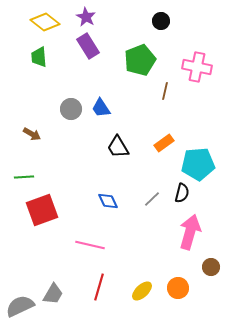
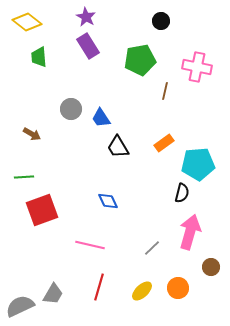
yellow diamond: moved 18 px left
green pentagon: rotated 12 degrees clockwise
blue trapezoid: moved 10 px down
gray line: moved 49 px down
